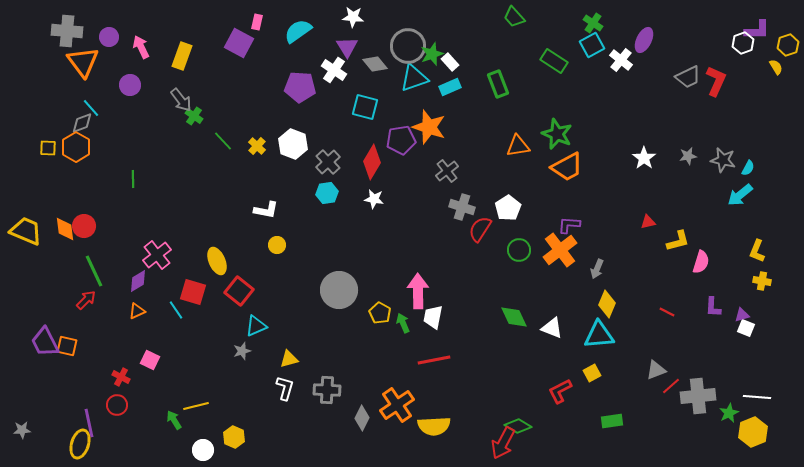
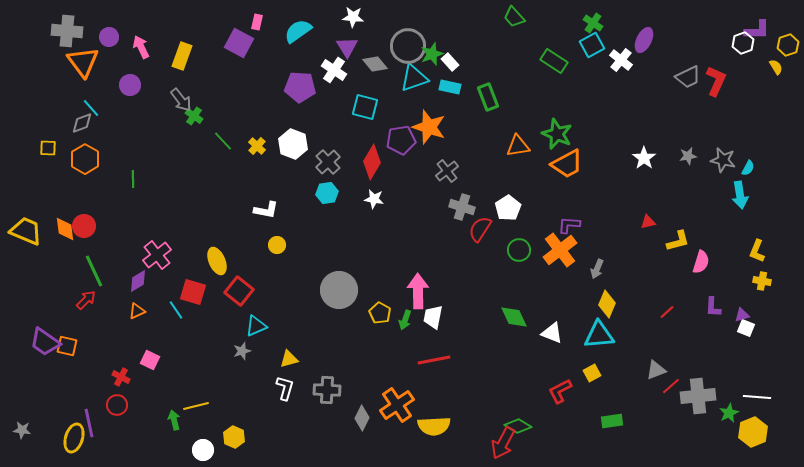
green rectangle at (498, 84): moved 10 px left, 13 px down
cyan rectangle at (450, 87): rotated 35 degrees clockwise
orange hexagon at (76, 147): moved 9 px right, 12 px down
orange trapezoid at (567, 167): moved 3 px up
cyan arrow at (740, 195): rotated 60 degrees counterclockwise
red line at (667, 312): rotated 70 degrees counterclockwise
green arrow at (403, 323): moved 2 px right, 3 px up; rotated 138 degrees counterclockwise
white triangle at (552, 328): moved 5 px down
purple trapezoid at (45, 342): rotated 28 degrees counterclockwise
green arrow at (174, 420): rotated 18 degrees clockwise
gray star at (22, 430): rotated 12 degrees clockwise
yellow ellipse at (80, 444): moved 6 px left, 6 px up
